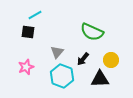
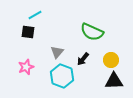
black triangle: moved 14 px right, 2 px down
